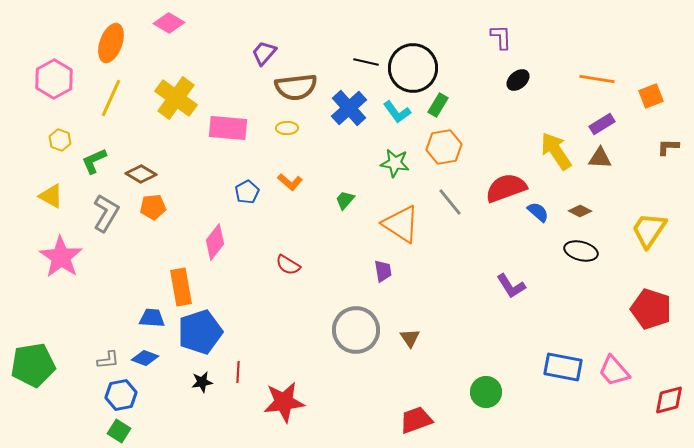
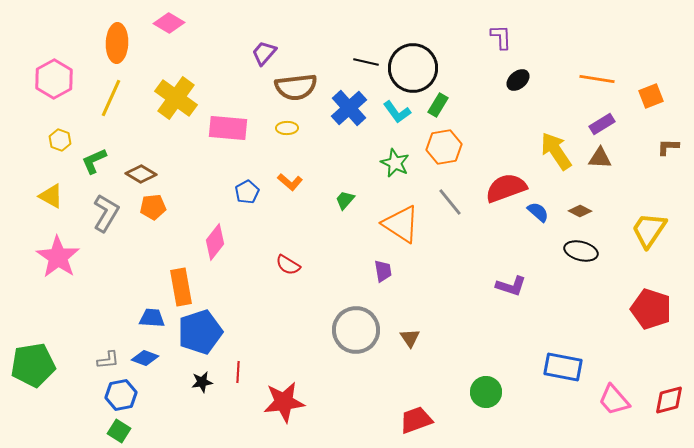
orange ellipse at (111, 43): moved 6 px right; rotated 18 degrees counterclockwise
green star at (395, 163): rotated 16 degrees clockwise
pink star at (61, 257): moved 3 px left
purple L-shape at (511, 286): rotated 40 degrees counterclockwise
pink trapezoid at (614, 371): moved 29 px down
